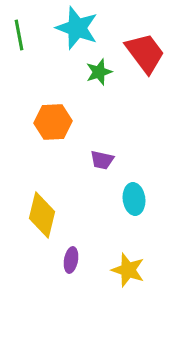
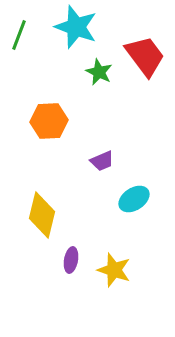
cyan star: moved 1 px left, 1 px up
green line: rotated 32 degrees clockwise
red trapezoid: moved 3 px down
green star: rotated 28 degrees counterclockwise
orange hexagon: moved 4 px left, 1 px up
purple trapezoid: moved 1 px down; rotated 35 degrees counterclockwise
cyan ellipse: rotated 64 degrees clockwise
yellow star: moved 14 px left
